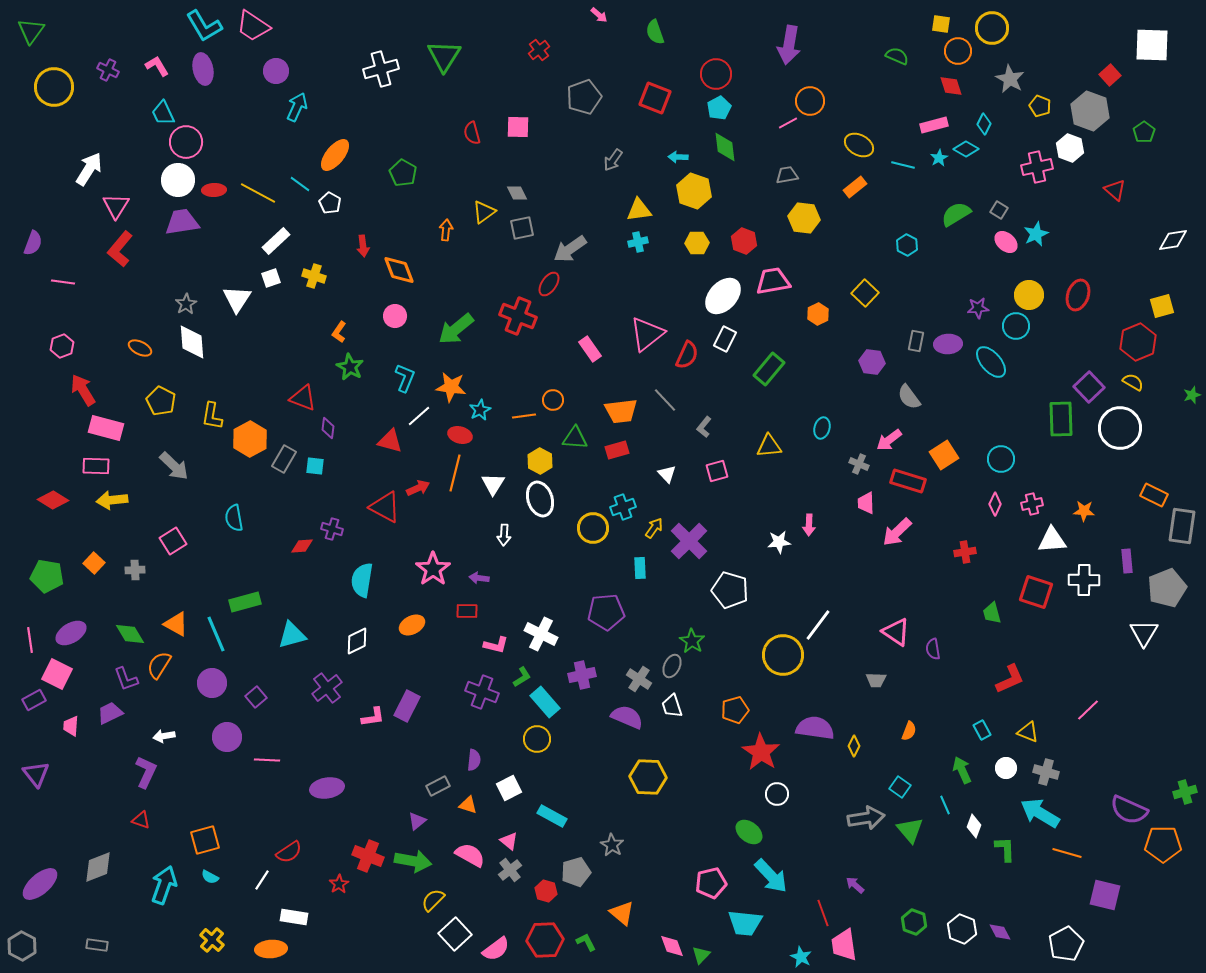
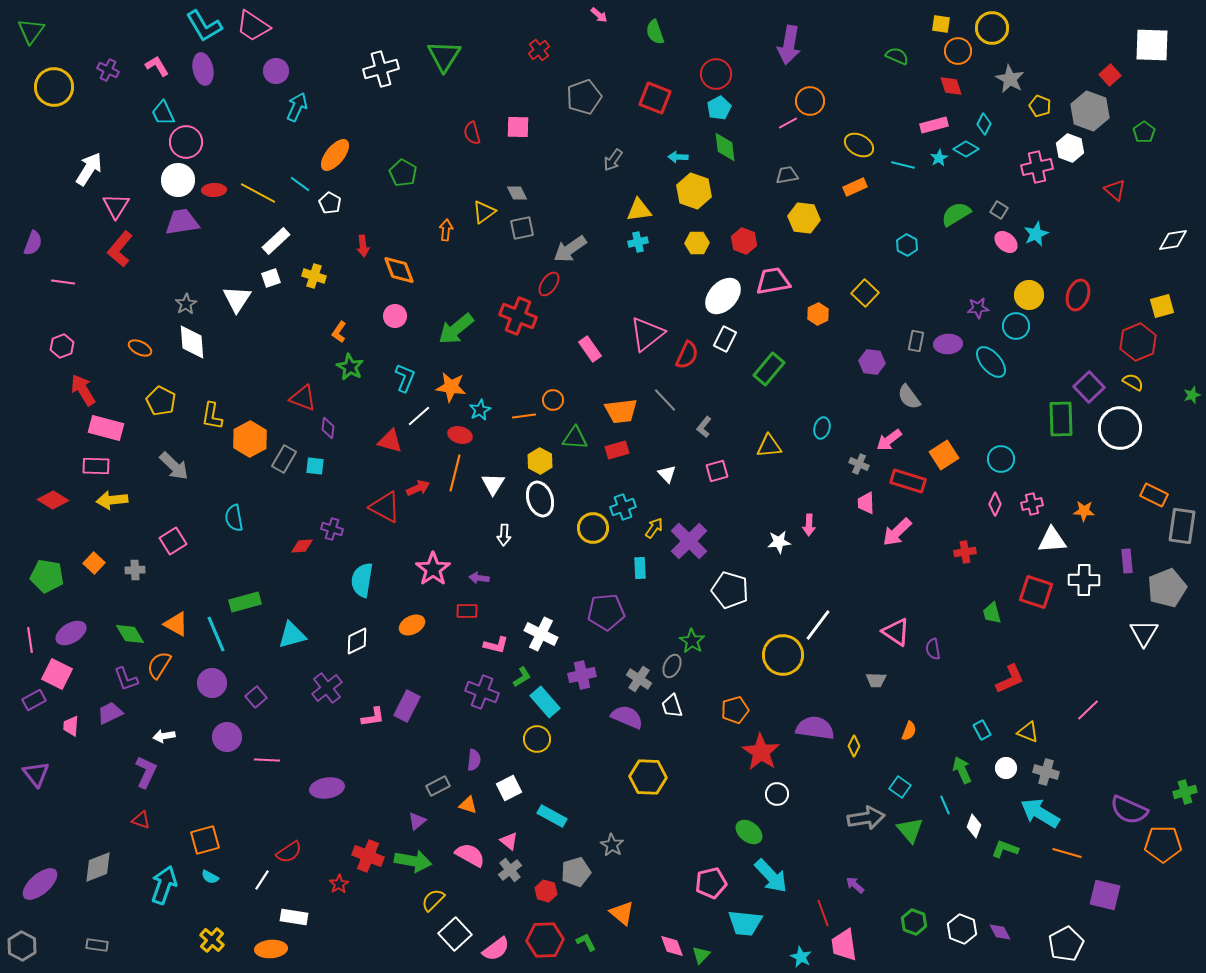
orange rectangle at (855, 187): rotated 15 degrees clockwise
green L-shape at (1005, 849): rotated 68 degrees counterclockwise
